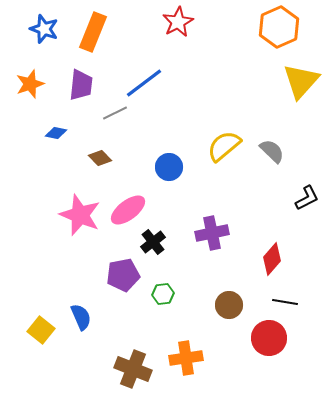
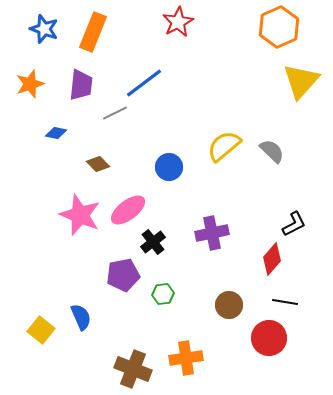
brown diamond: moved 2 px left, 6 px down
black L-shape: moved 13 px left, 26 px down
